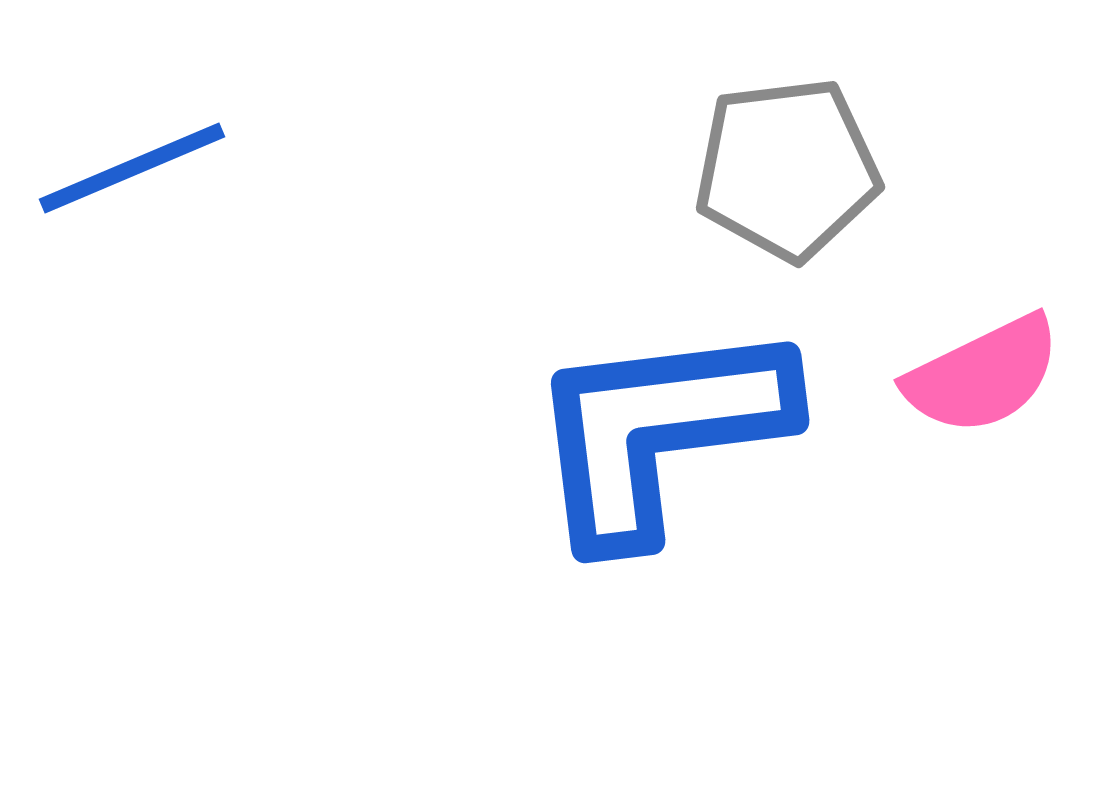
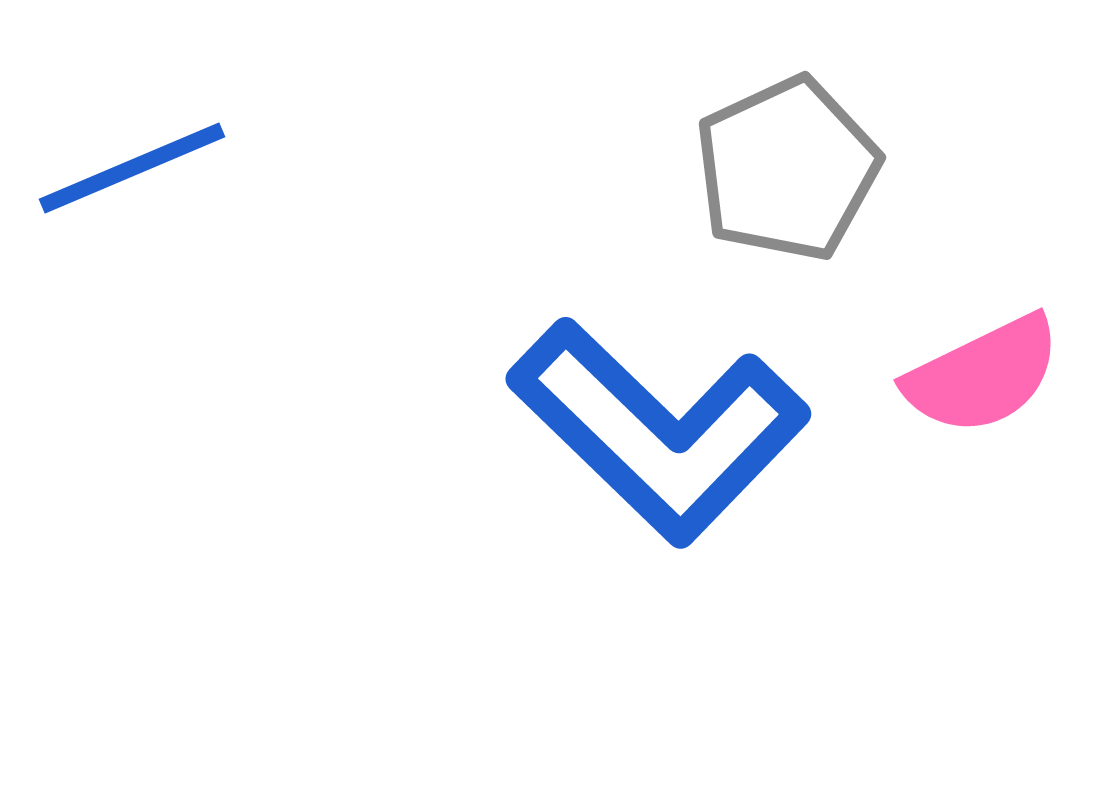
gray pentagon: rotated 18 degrees counterclockwise
blue L-shape: rotated 129 degrees counterclockwise
